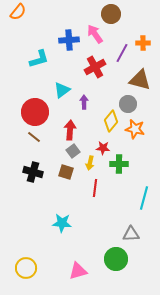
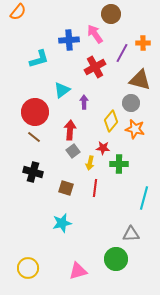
gray circle: moved 3 px right, 1 px up
brown square: moved 16 px down
cyan star: rotated 18 degrees counterclockwise
yellow circle: moved 2 px right
